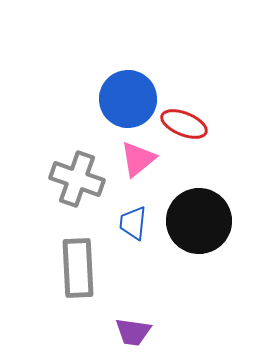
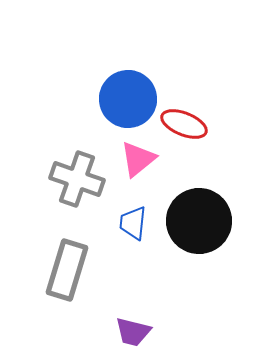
gray rectangle: moved 11 px left, 2 px down; rotated 20 degrees clockwise
purple trapezoid: rotated 6 degrees clockwise
